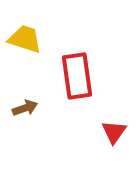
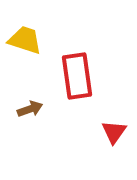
yellow trapezoid: moved 1 px down
brown arrow: moved 5 px right, 1 px down
